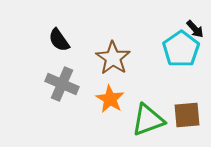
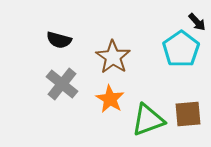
black arrow: moved 2 px right, 7 px up
black semicircle: rotated 40 degrees counterclockwise
brown star: moved 1 px up
gray cross: rotated 16 degrees clockwise
brown square: moved 1 px right, 1 px up
